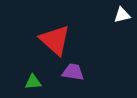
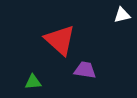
red triangle: moved 5 px right
purple trapezoid: moved 12 px right, 2 px up
